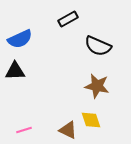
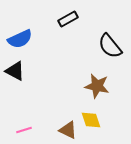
black semicircle: moved 12 px right; rotated 28 degrees clockwise
black triangle: rotated 30 degrees clockwise
